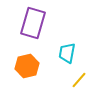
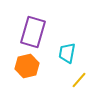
purple rectangle: moved 9 px down
